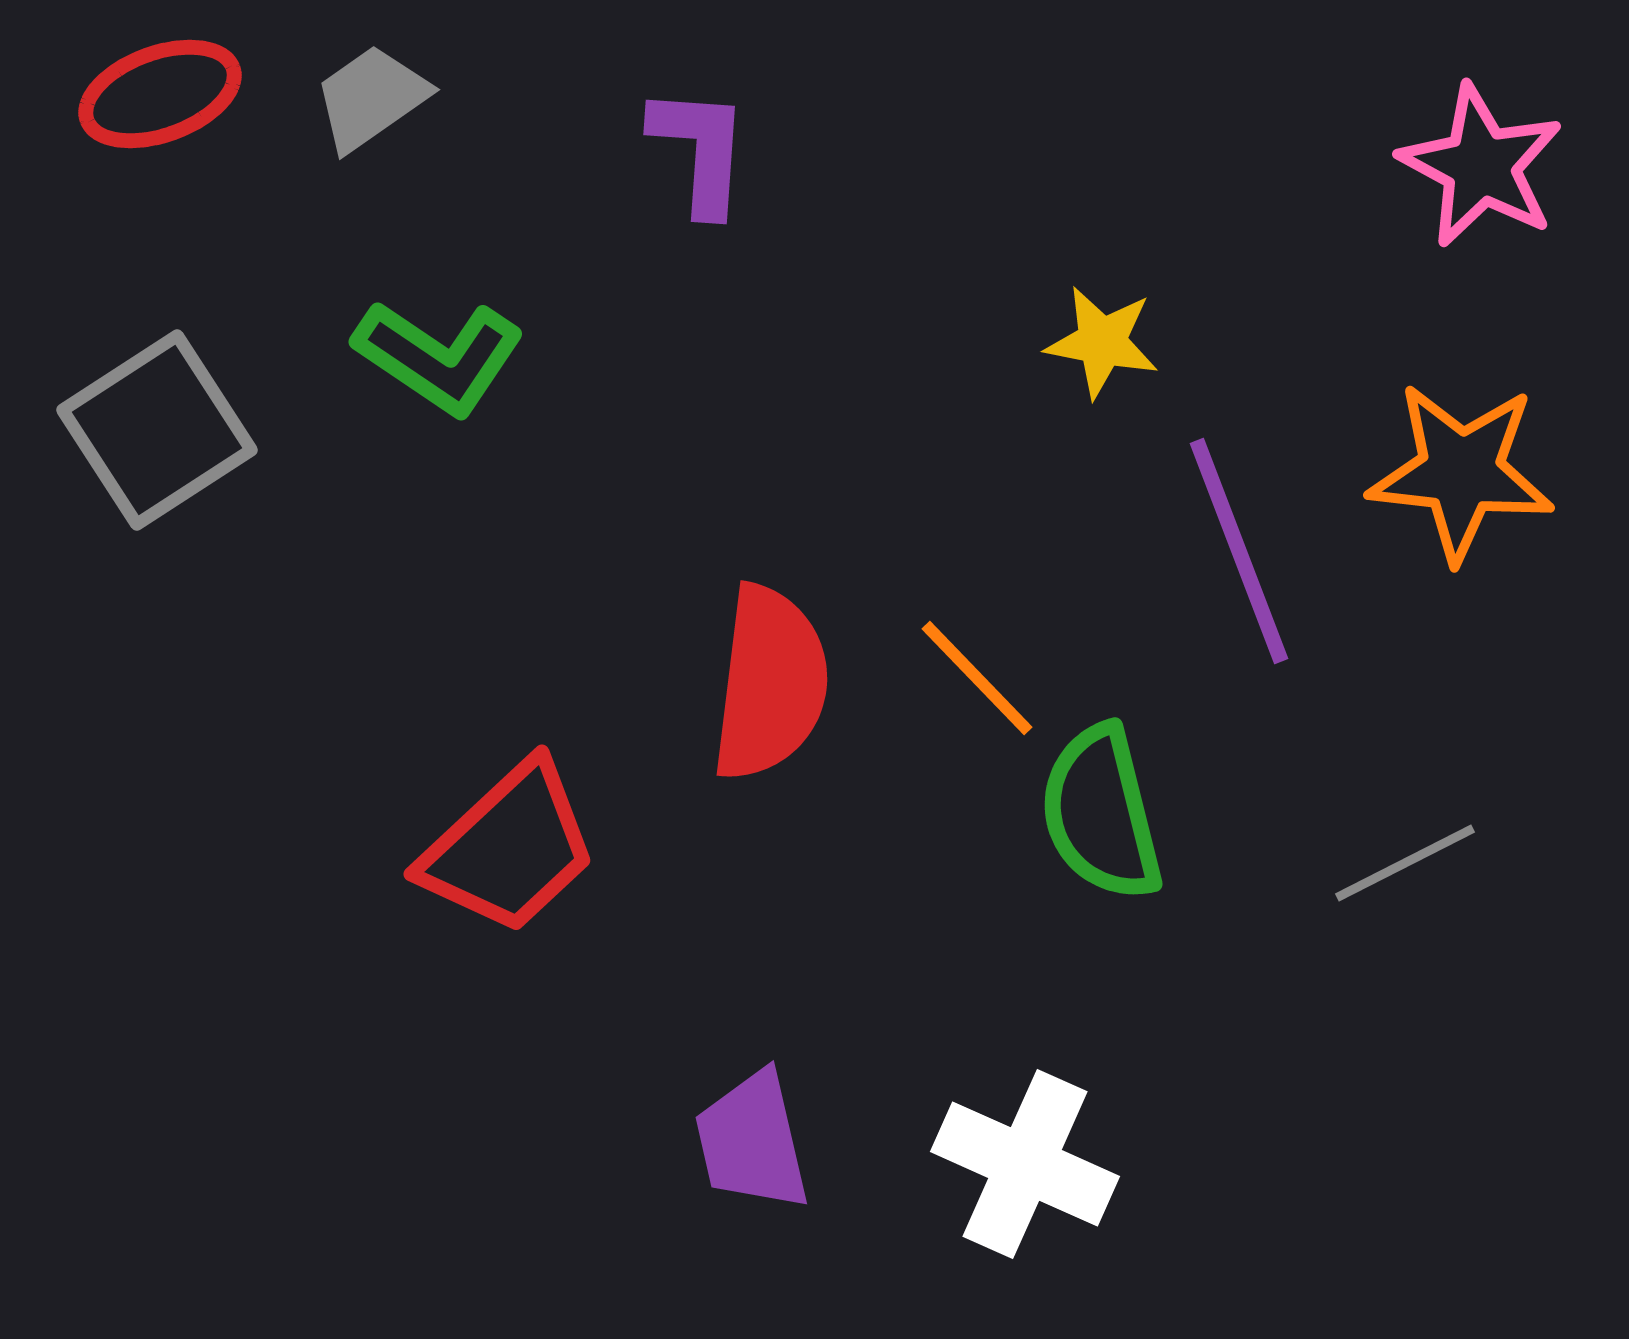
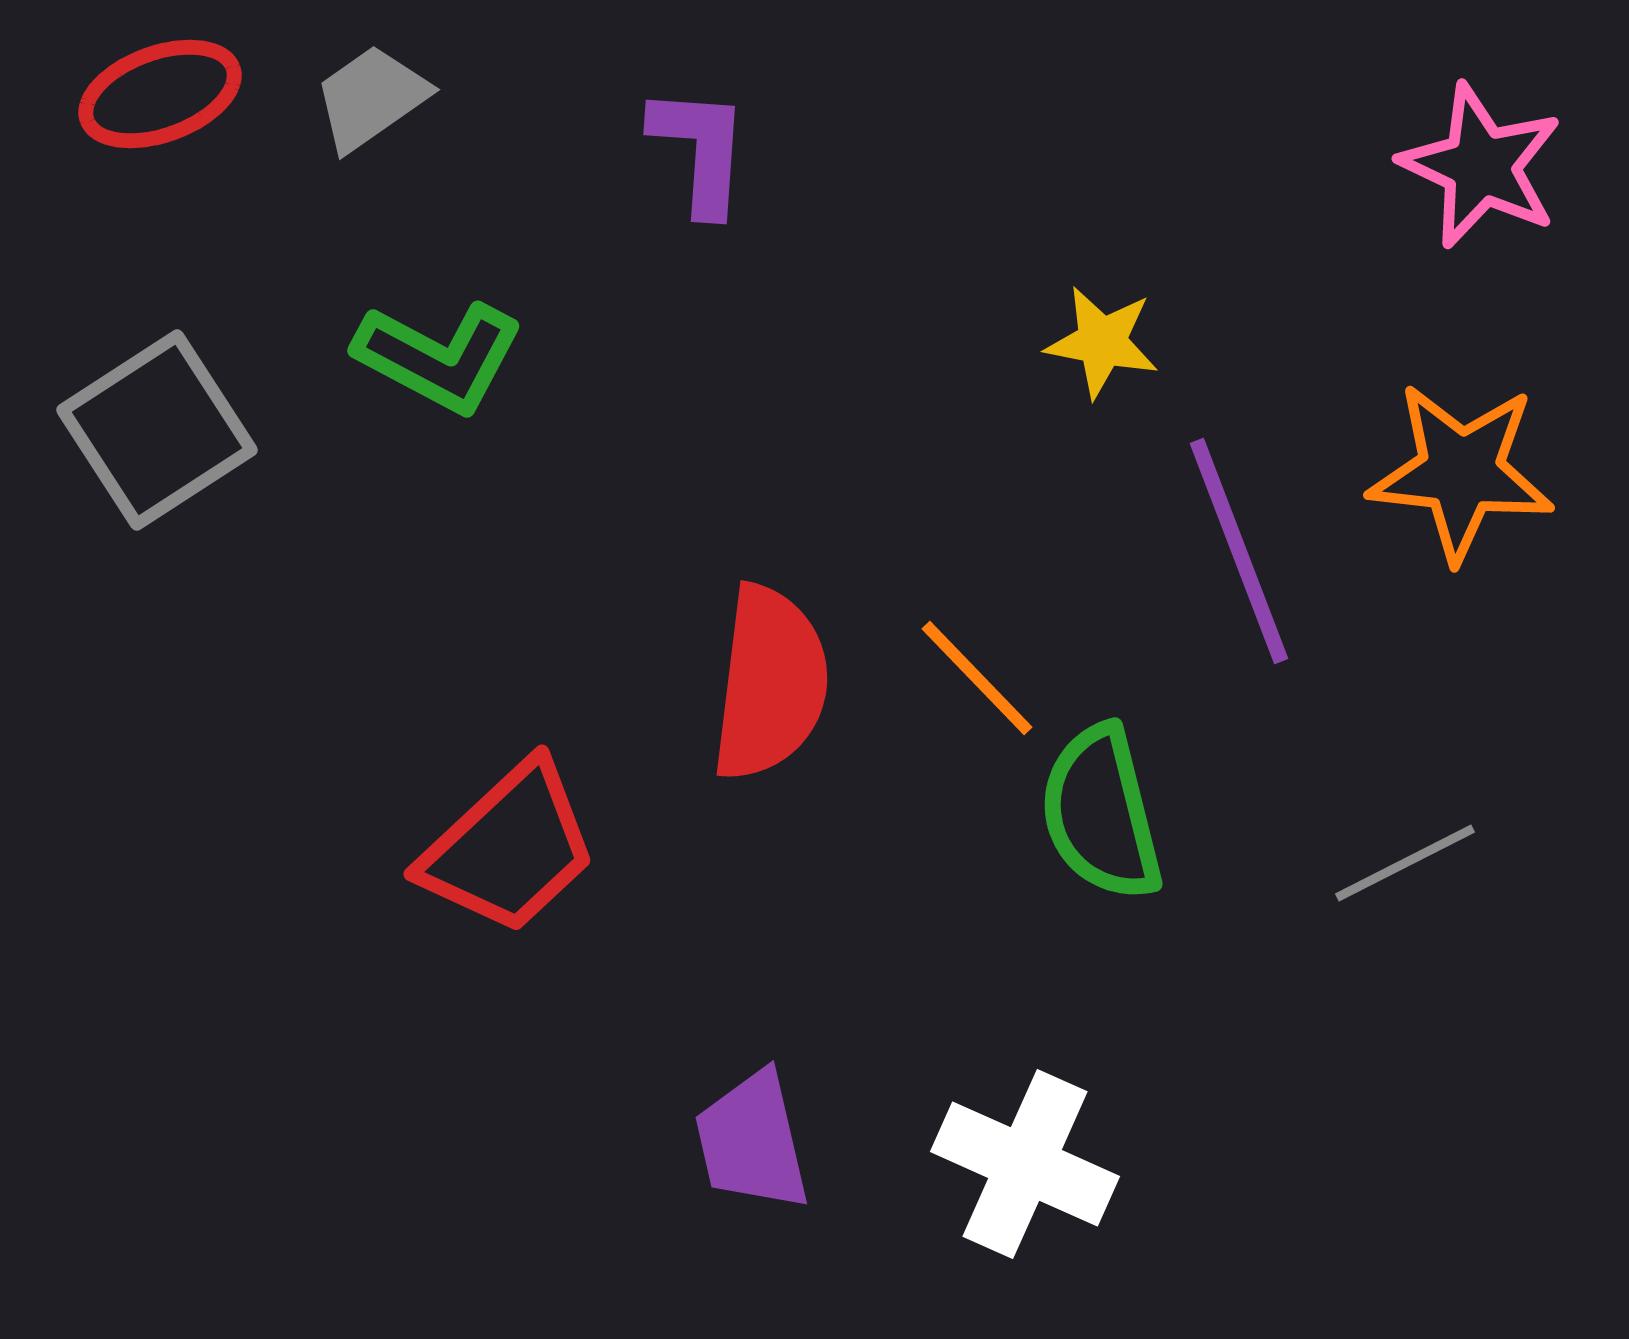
pink star: rotated 3 degrees counterclockwise
green L-shape: rotated 6 degrees counterclockwise
